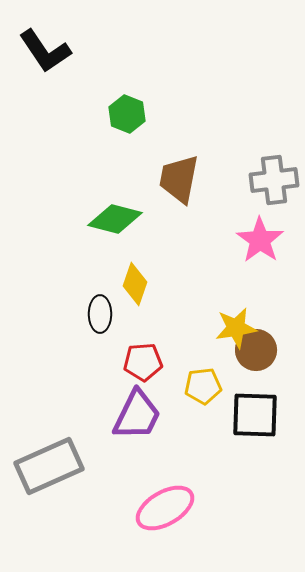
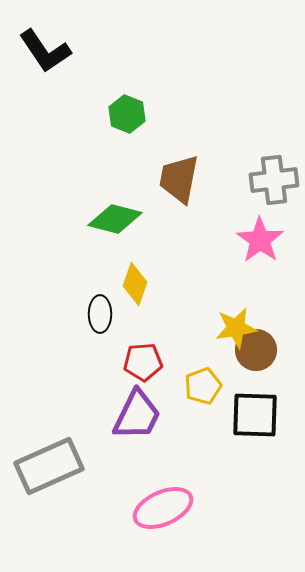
yellow pentagon: rotated 15 degrees counterclockwise
pink ellipse: moved 2 px left; rotated 6 degrees clockwise
